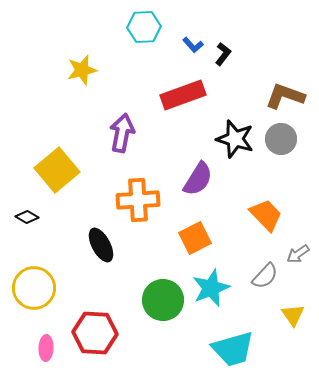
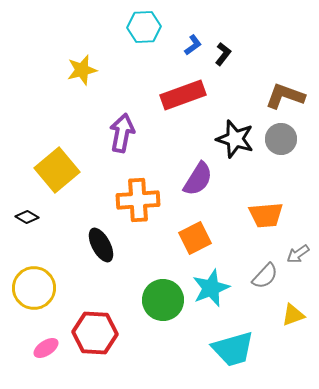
blue L-shape: rotated 85 degrees counterclockwise
orange trapezoid: rotated 129 degrees clockwise
yellow triangle: rotated 45 degrees clockwise
pink ellipse: rotated 55 degrees clockwise
